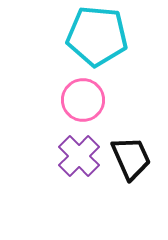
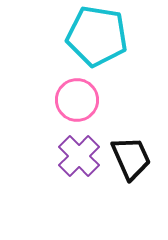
cyan pentagon: rotated 4 degrees clockwise
pink circle: moved 6 px left
